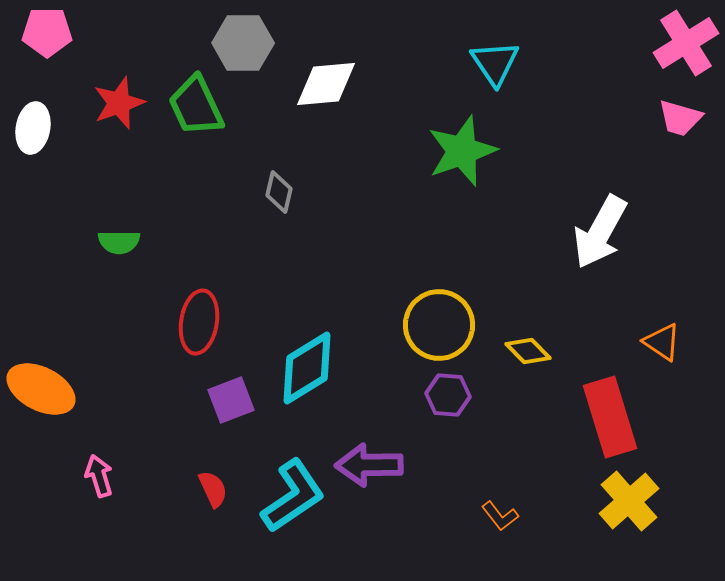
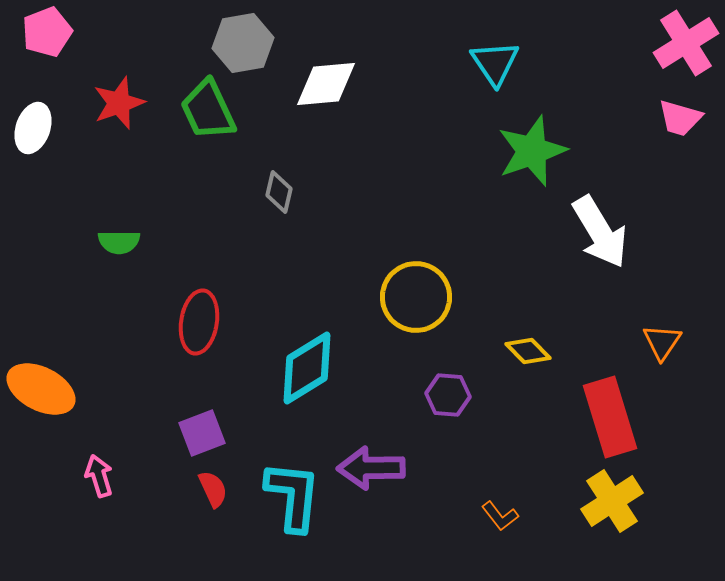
pink pentagon: rotated 21 degrees counterclockwise
gray hexagon: rotated 10 degrees counterclockwise
green trapezoid: moved 12 px right, 4 px down
white ellipse: rotated 9 degrees clockwise
green star: moved 70 px right
white arrow: rotated 60 degrees counterclockwise
yellow circle: moved 23 px left, 28 px up
orange triangle: rotated 30 degrees clockwise
purple square: moved 29 px left, 33 px down
purple arrow: moved 2 px right, 3 px down
cyan L-shape: rotated 50 degrees counterclockwise
yellow cross: moved 17 px left; rotated 8 degrees clockwise
